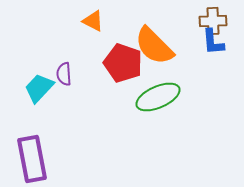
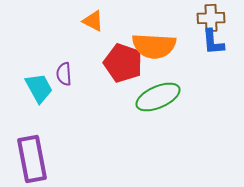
brown cross: moved 2 px left, 3 px up
orange semicircle: rotated 42 degrees counterclockwise
cyan trapezoid: rotated 108 degrees clockwise
